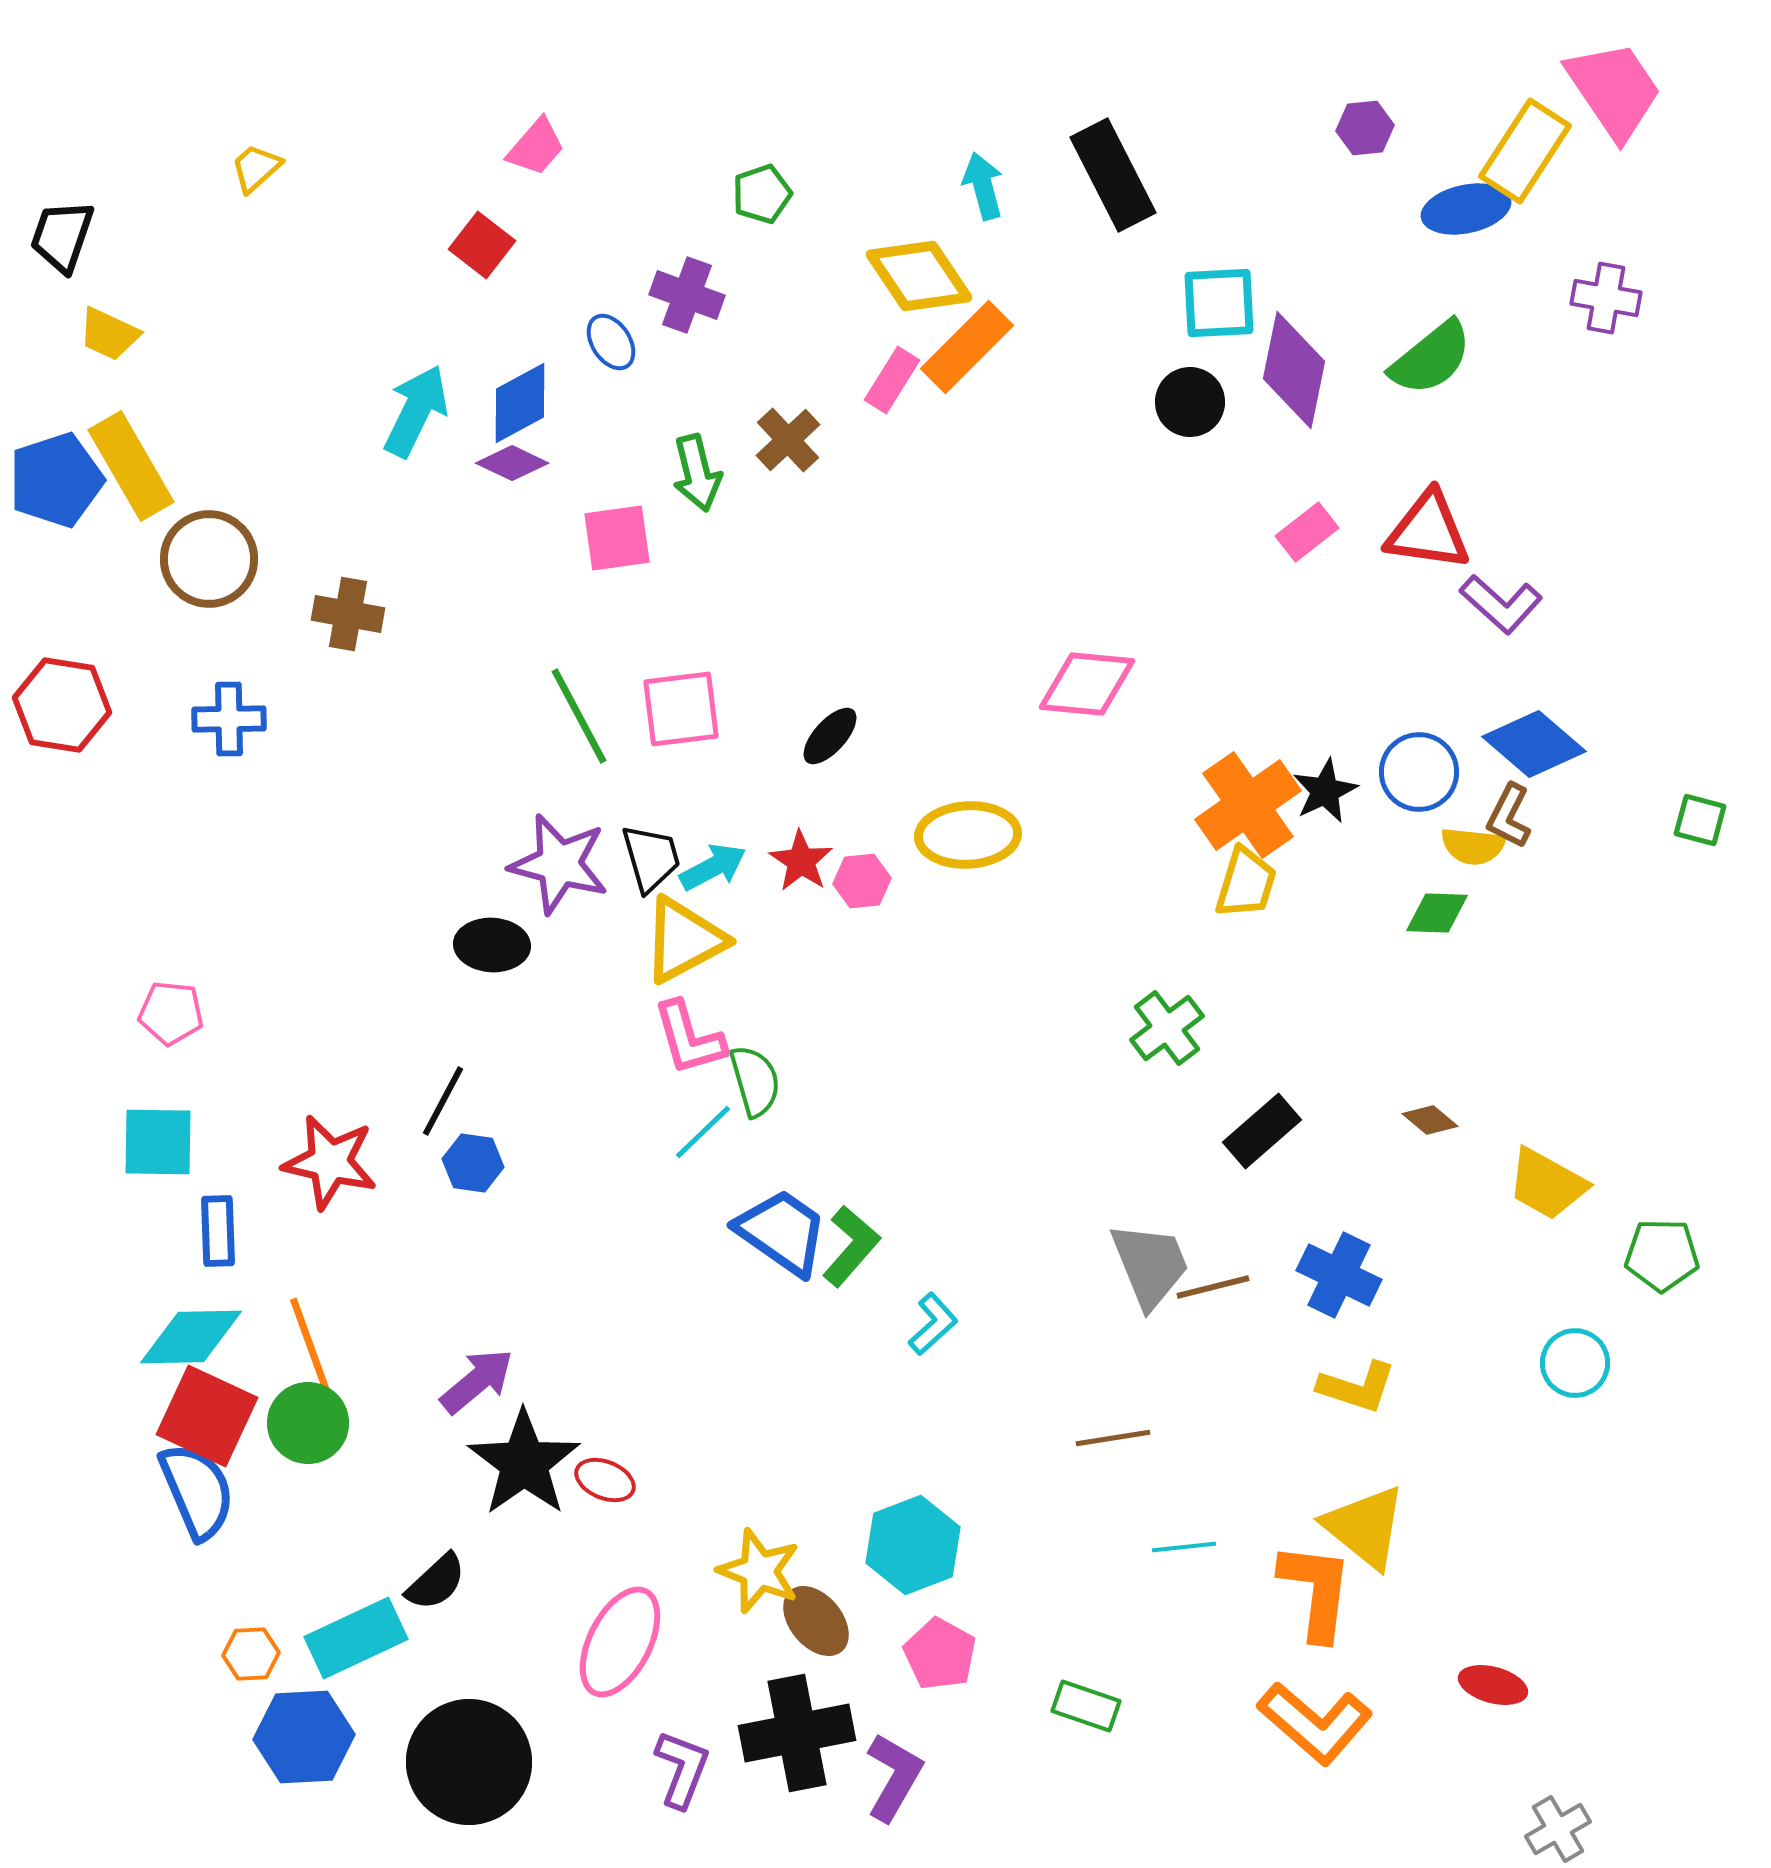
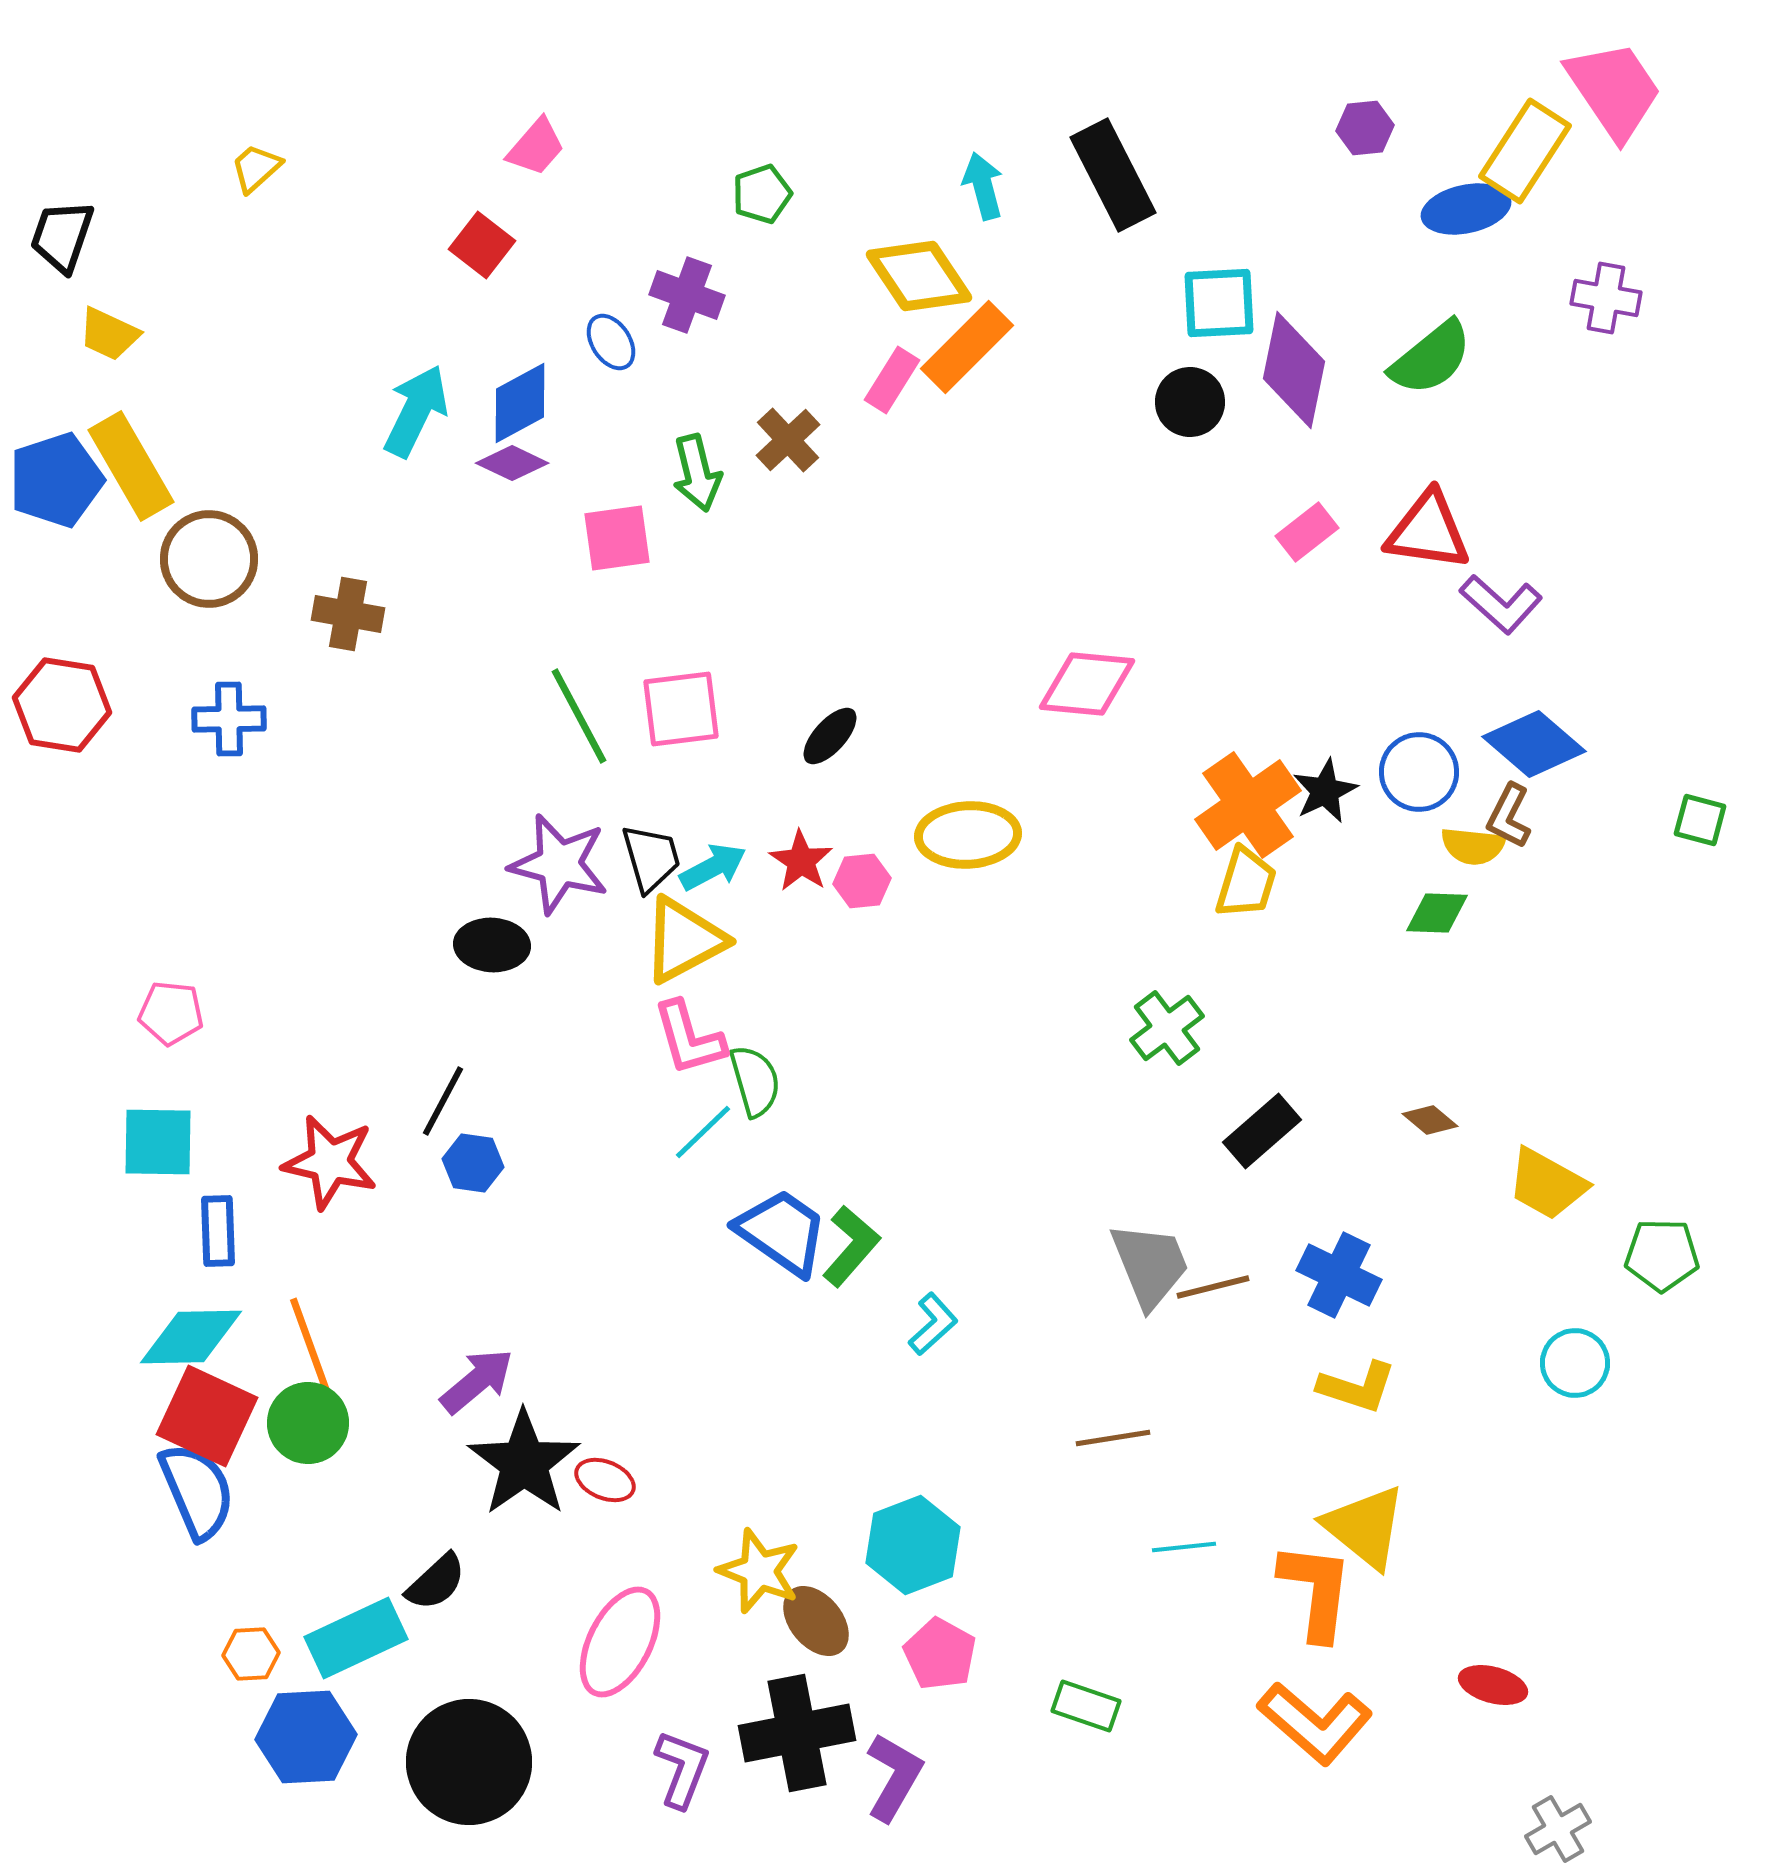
blue hexagon at (304, 1737): moved 2 px right
